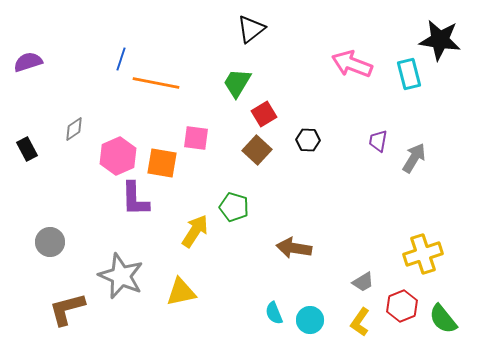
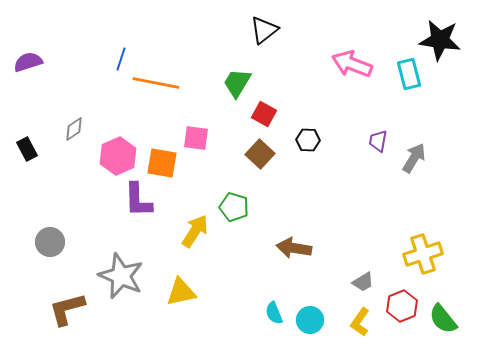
black triangle: moved 13 px right, 1 px down
red square: rotated 30 degrees counterclockwise
brown square: moved 3 px right, 4 px down
purple L-shape: moved 3 px right, 1 px down
